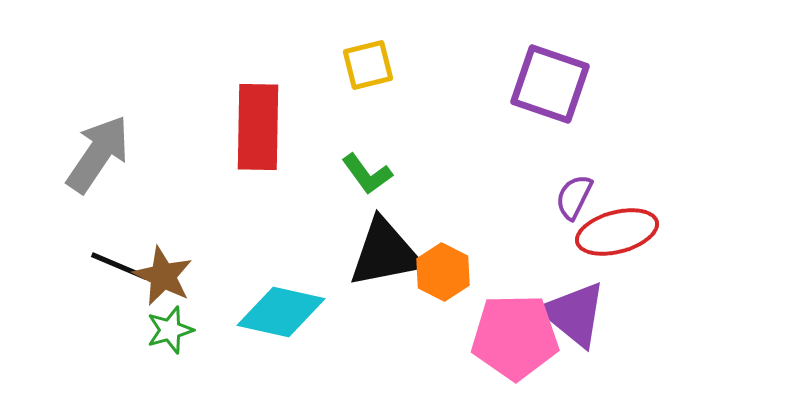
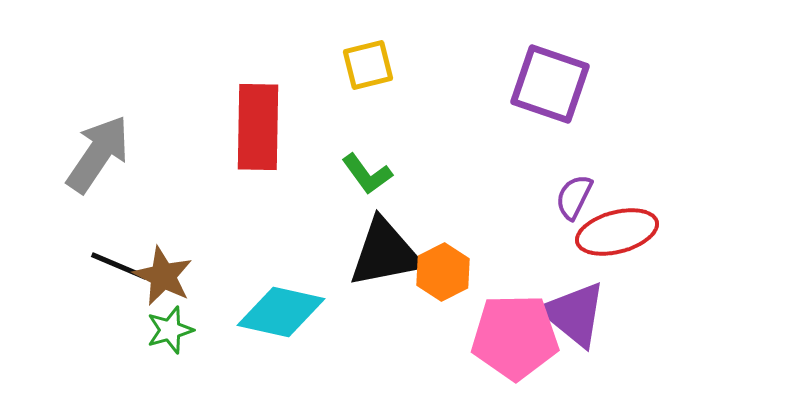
orange hexagon: rotated 6 degrees clockwise
